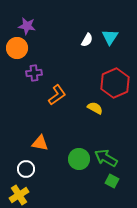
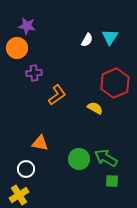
green square: rotated 24 degrees counterclockwise
